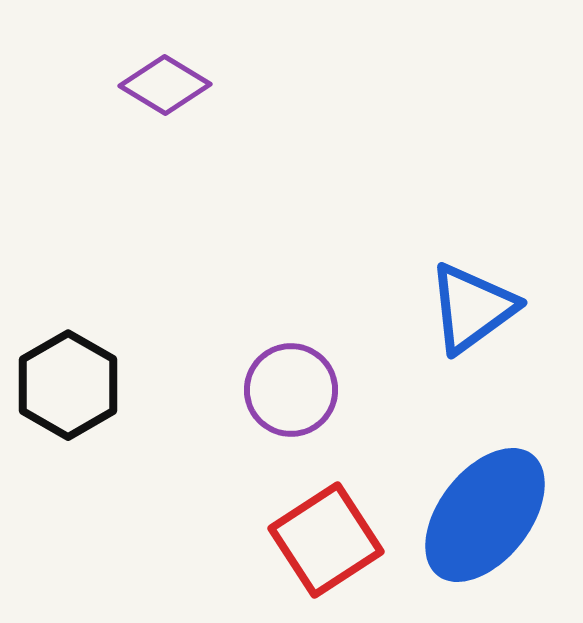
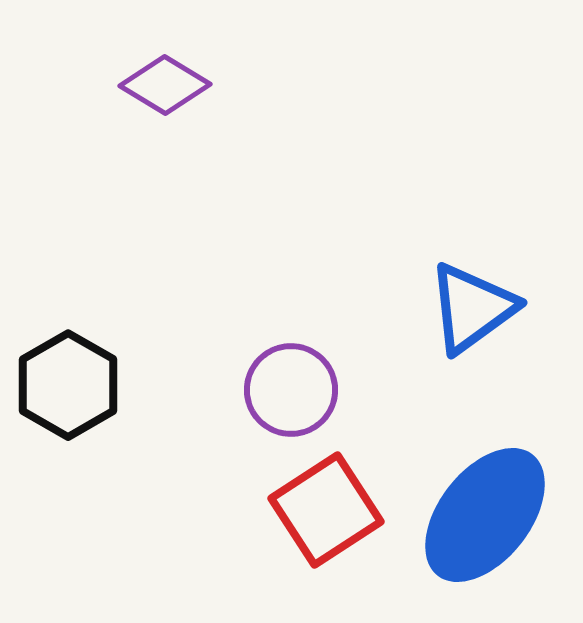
red square: moved 30 px up
